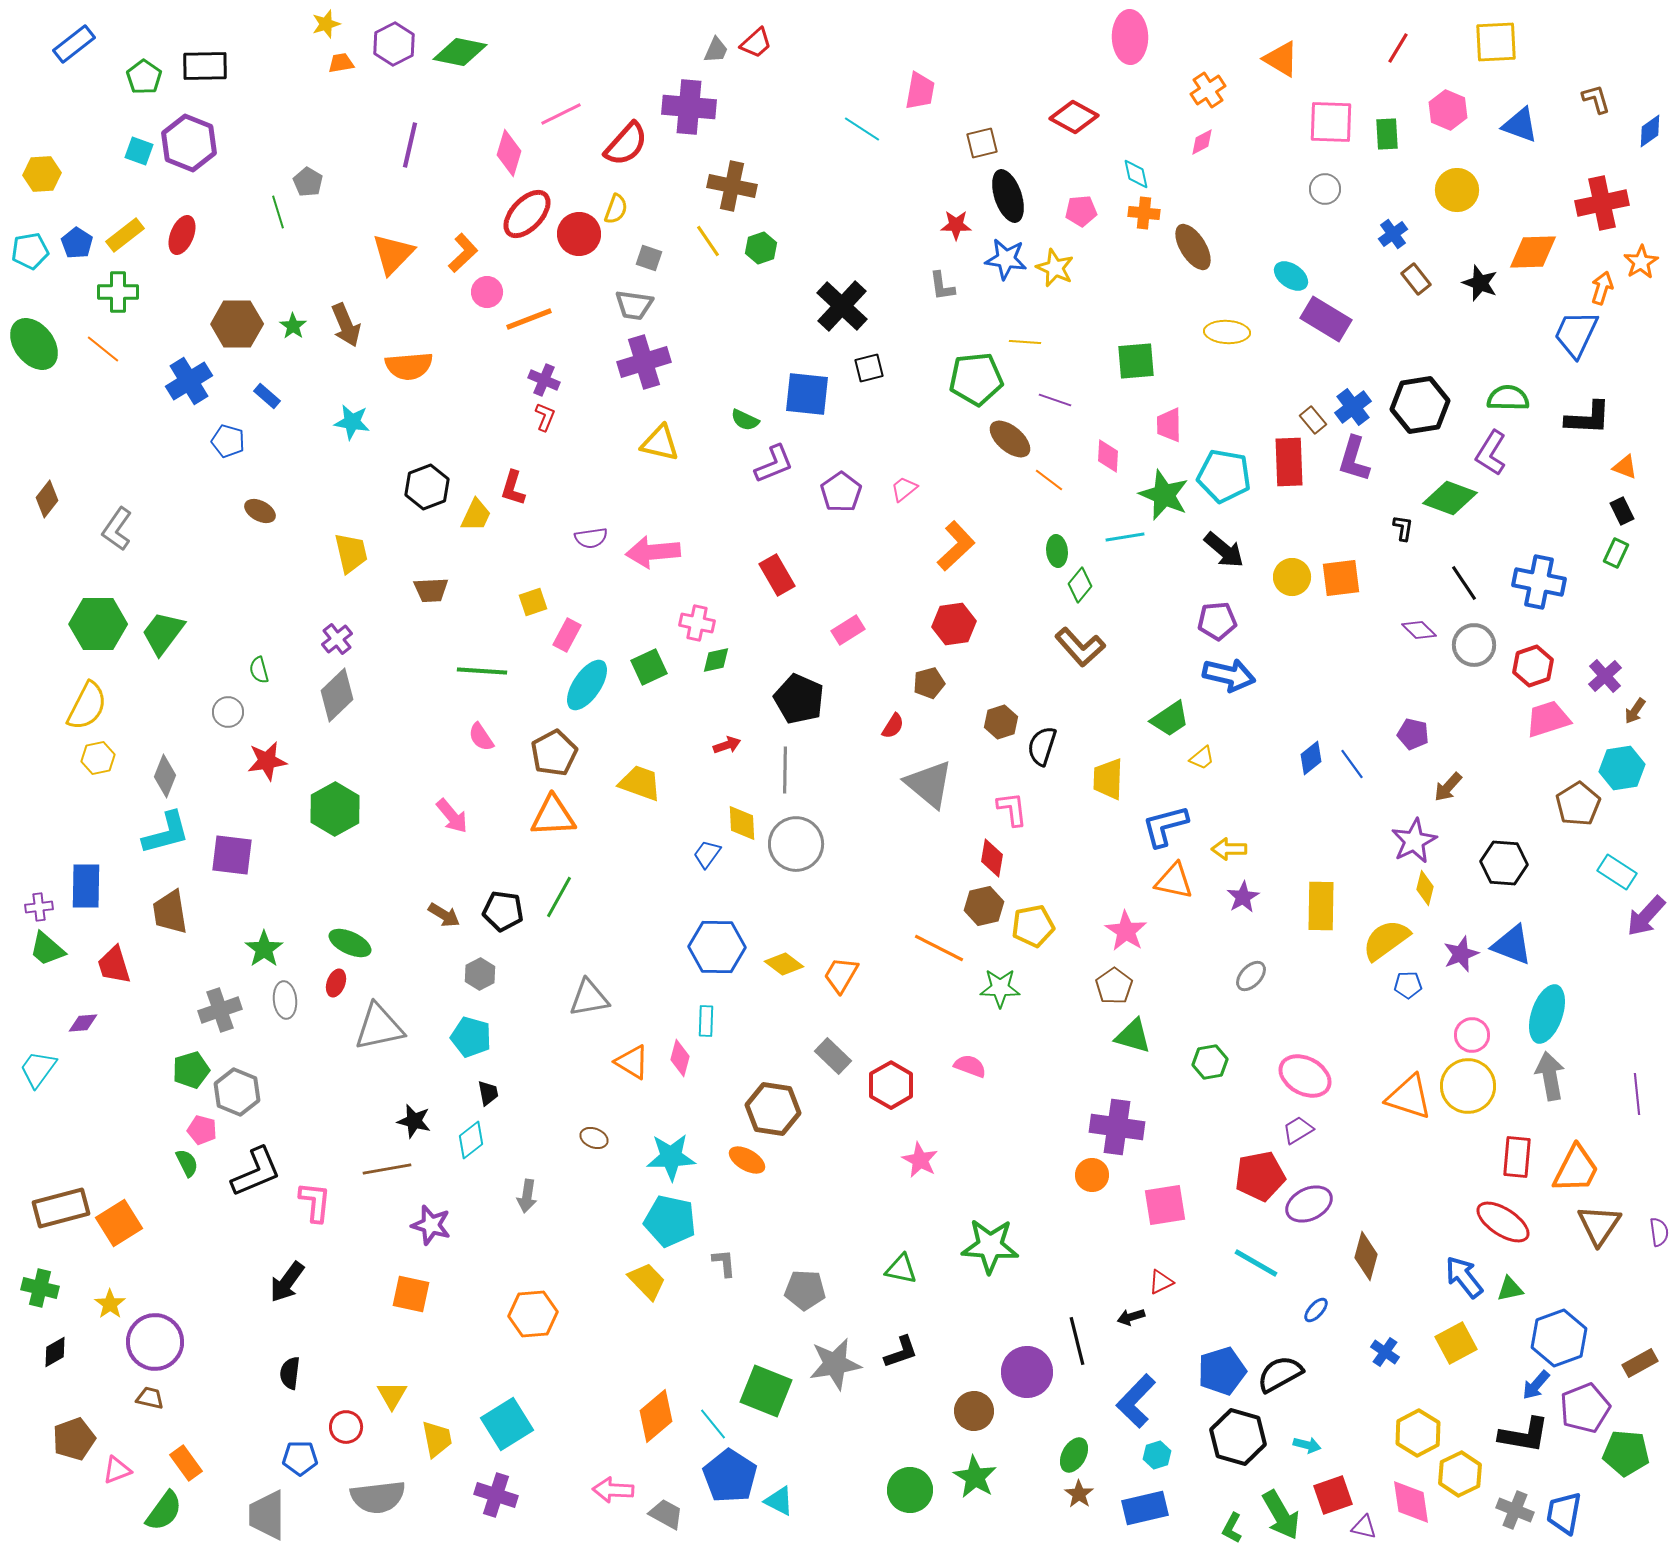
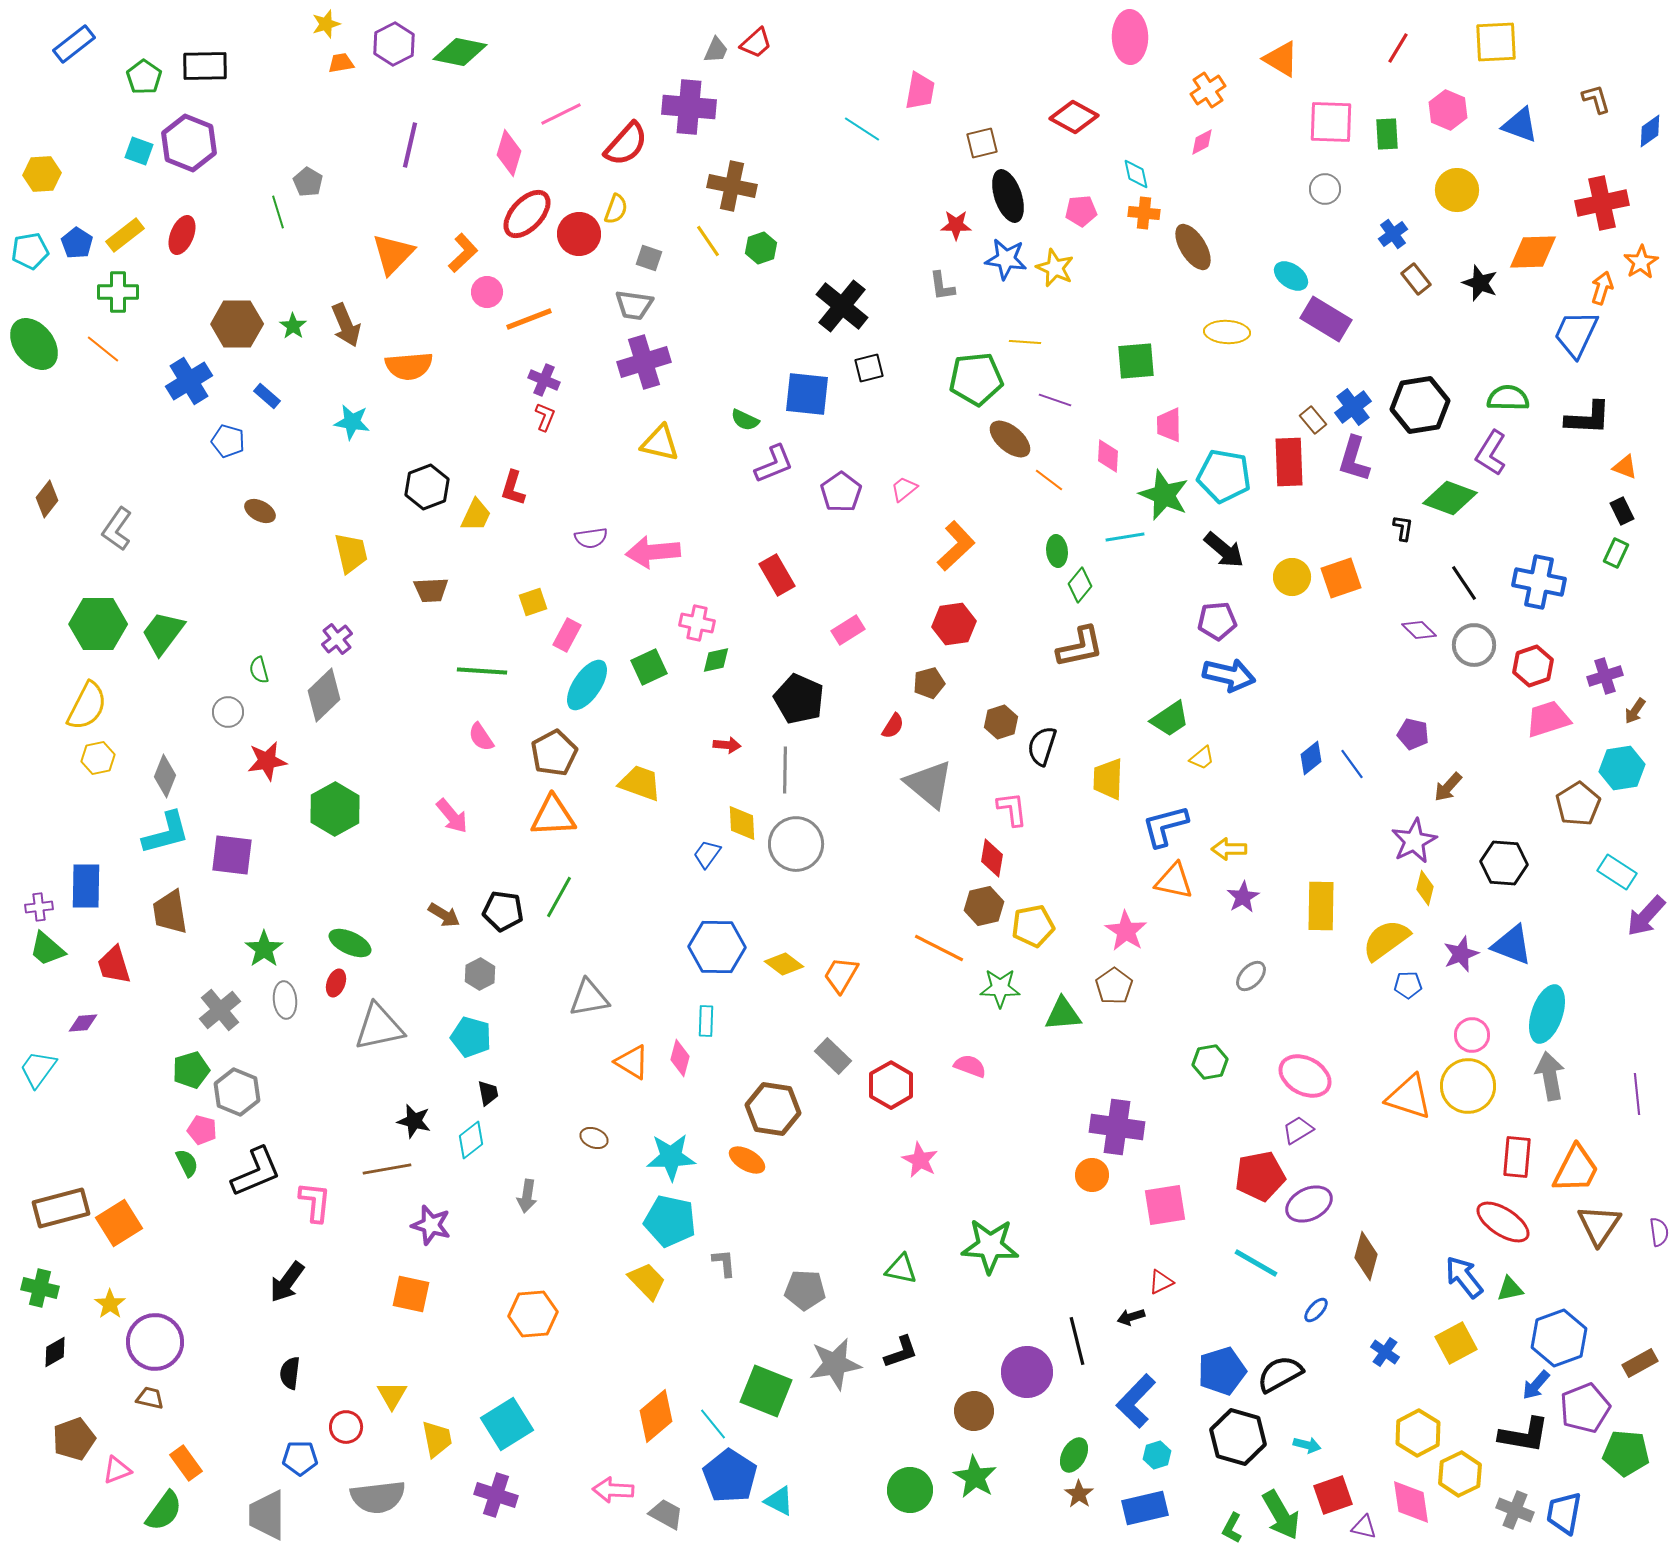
black cross at (842, 306): rotated 4 degrees counterclockwise
orange square at (1341, 578): rotated 12 degrees counterclockwise
brown L-shape at (1080, 647): rotated 60 degrees counterclockwise
purple cross at (1605, 676): rotated 24 degrees clockwise
gray diamond at (337, 695): moved 13 px left
red arrow at (727, 745): rotated 24 degrees clockwise
gray cross at (220, 1010): rotated 21 degrees counterclockwise
green triangle at (1133, 1036): moved 70 px left, 22 px up; rotated 21 degrees counterclockwise
